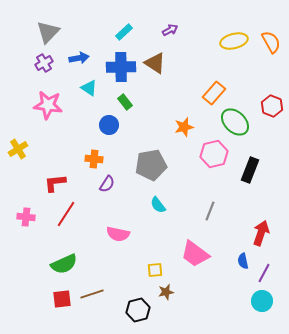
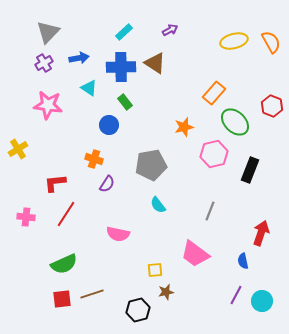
orange cross: rotated 12 degrees clockwise
purple line: moved 28 px left, 22 px down
